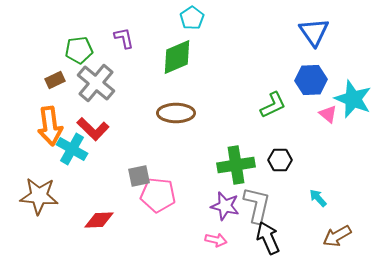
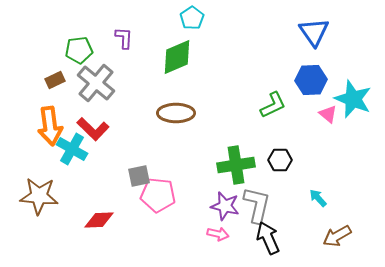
purple L-shape: rotated 15 degrees clockwise
pink arrow: moved 2 px right, 6 px up
